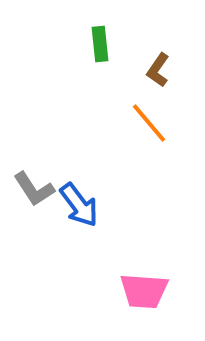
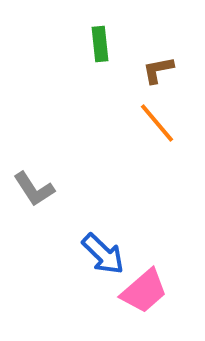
brown L-shape: rotated 44 degrees clockwise
orange line: moved 8 px right
blue arrow: moved 24 px right, 49 px down; rotated 9 degrees counterclockwise
pink trapezoid: rotated 45 degrees counterclockwise
